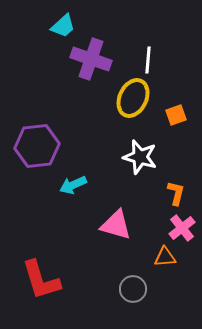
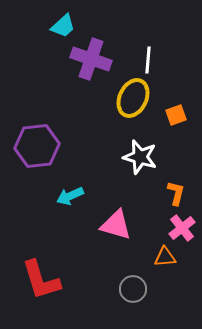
cyan arrow: moved 3 px left, 11 px down
